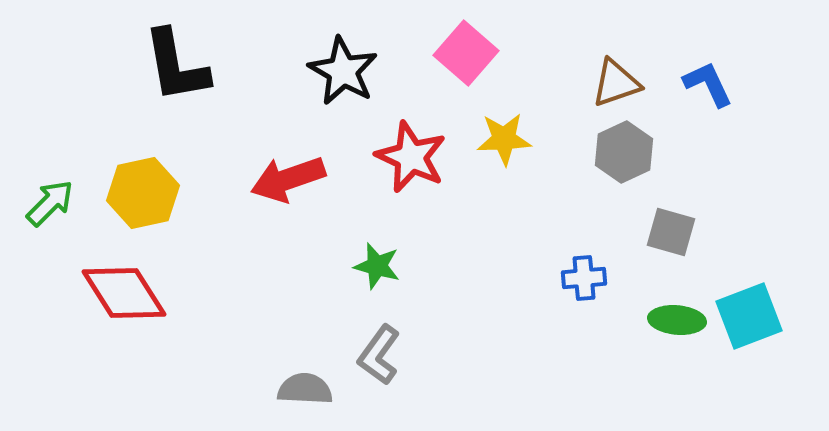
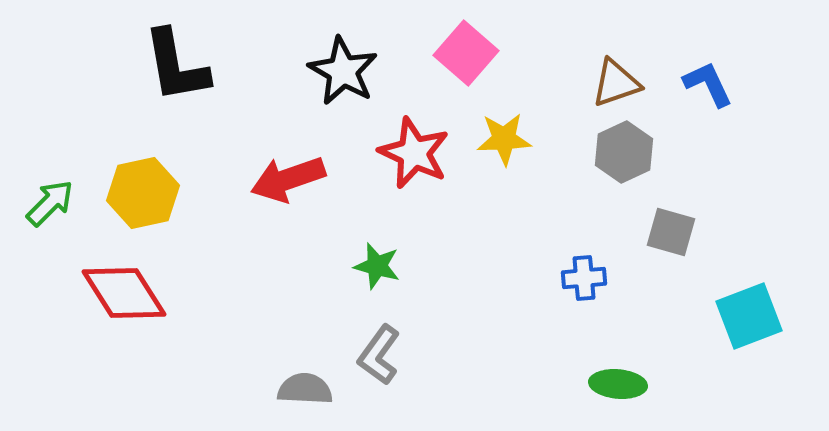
red star: moved 3 px right, 4 px up
green ellipse: moved 59 px left, 64 px down
